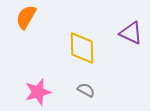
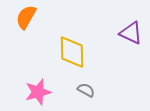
yellow diamond: moved 10 px left, 4 px down
